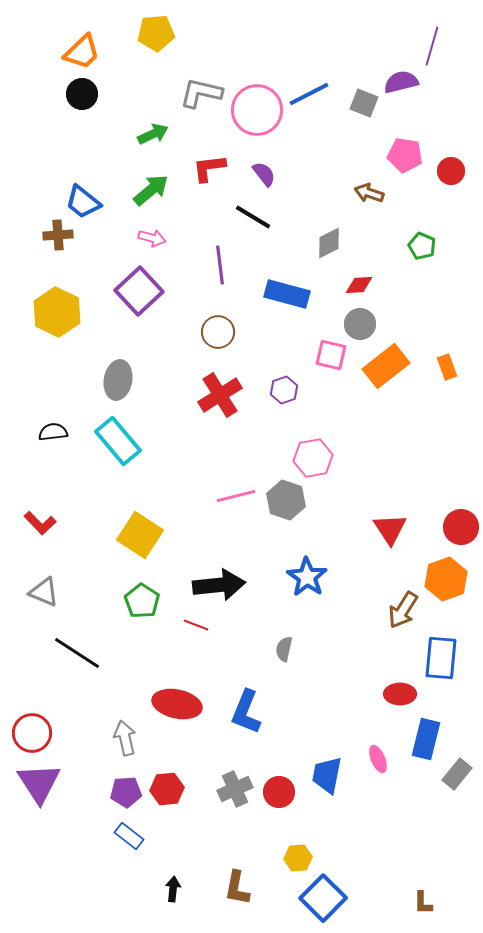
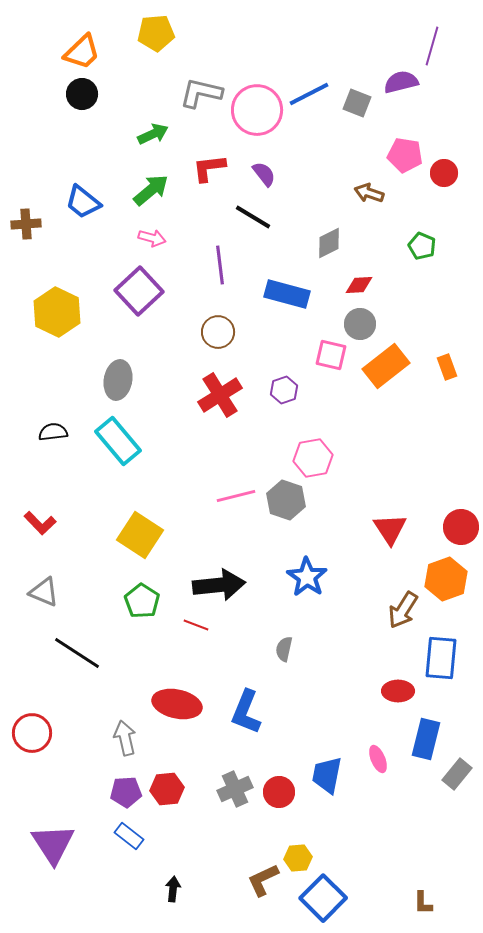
gray square at (364, 103): moved 7 px left
red circle at (451, 171): moved 7 px left, 2 px down
brown cross at (58, 235): moved 32 px left, 11 px up
red ellipse at (400, 694): moved 2 px left, 3 px up
purple triangle at (39, 783): moved 14 px right, 61 px down
brown L-shape at (237, 888): moved 26 px right, 8 px up; rotated 54 degrees clockwise
